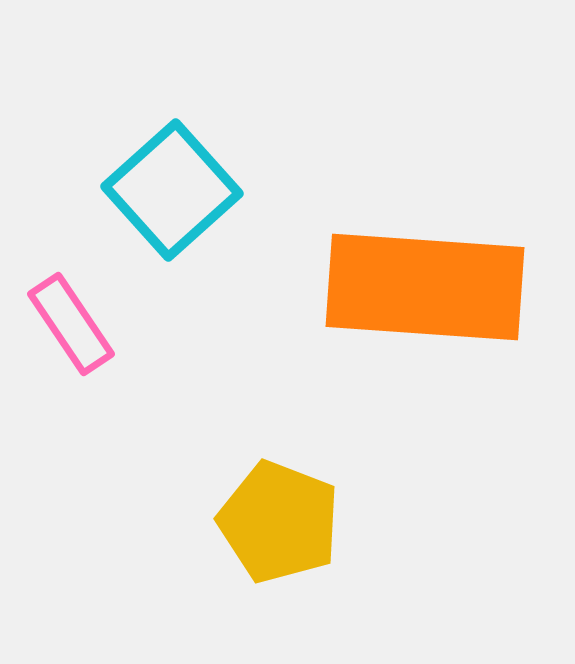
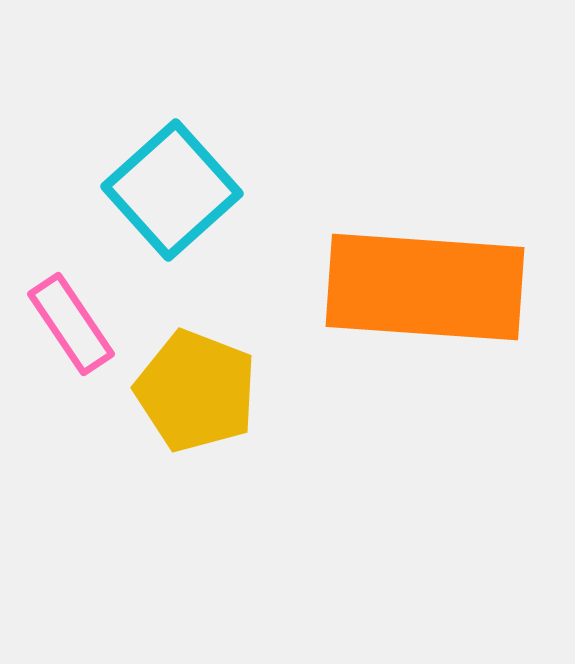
yellow pentagon: moved 83 px left, 131 px up
